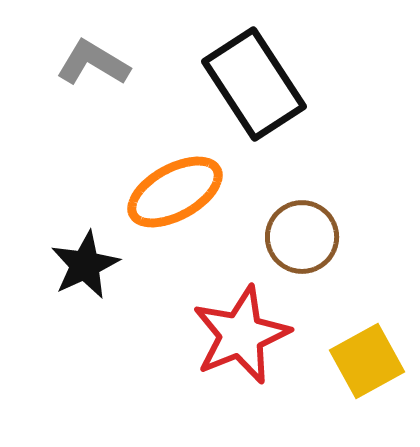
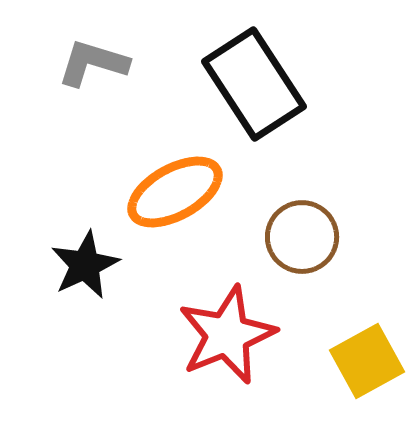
gray L-shape: rotated 14 degrees counterclockwise
red star: moved 14 px left
